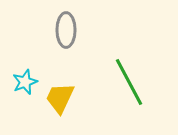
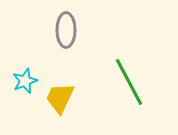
cyan star: moved 1 px up
